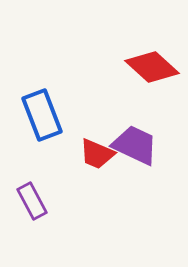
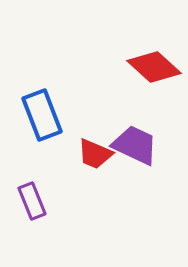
red diamond: moved 2 px right
red trapezoid: moved 2 px left
purple rectangle: rotated 6 degrees clockwise
